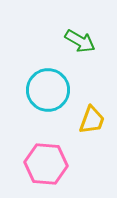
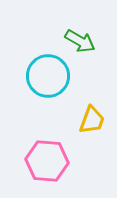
cyan circle: moved 14 px up
pink hexagon: moved 1 px right, 3 px up
